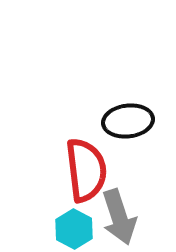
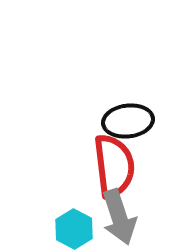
red semicircle: moved 28 px right, 4 px up
